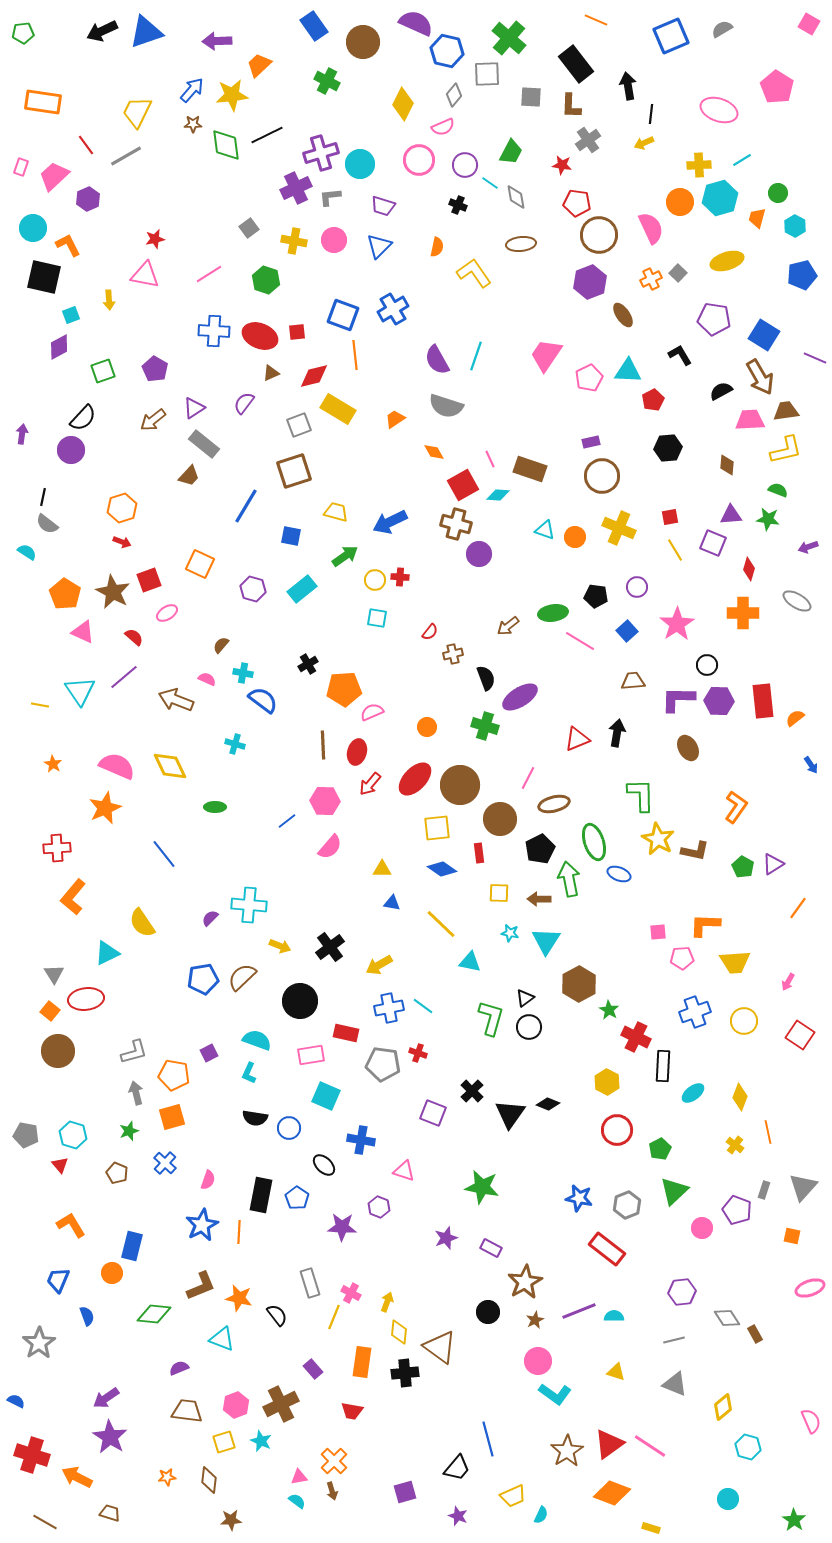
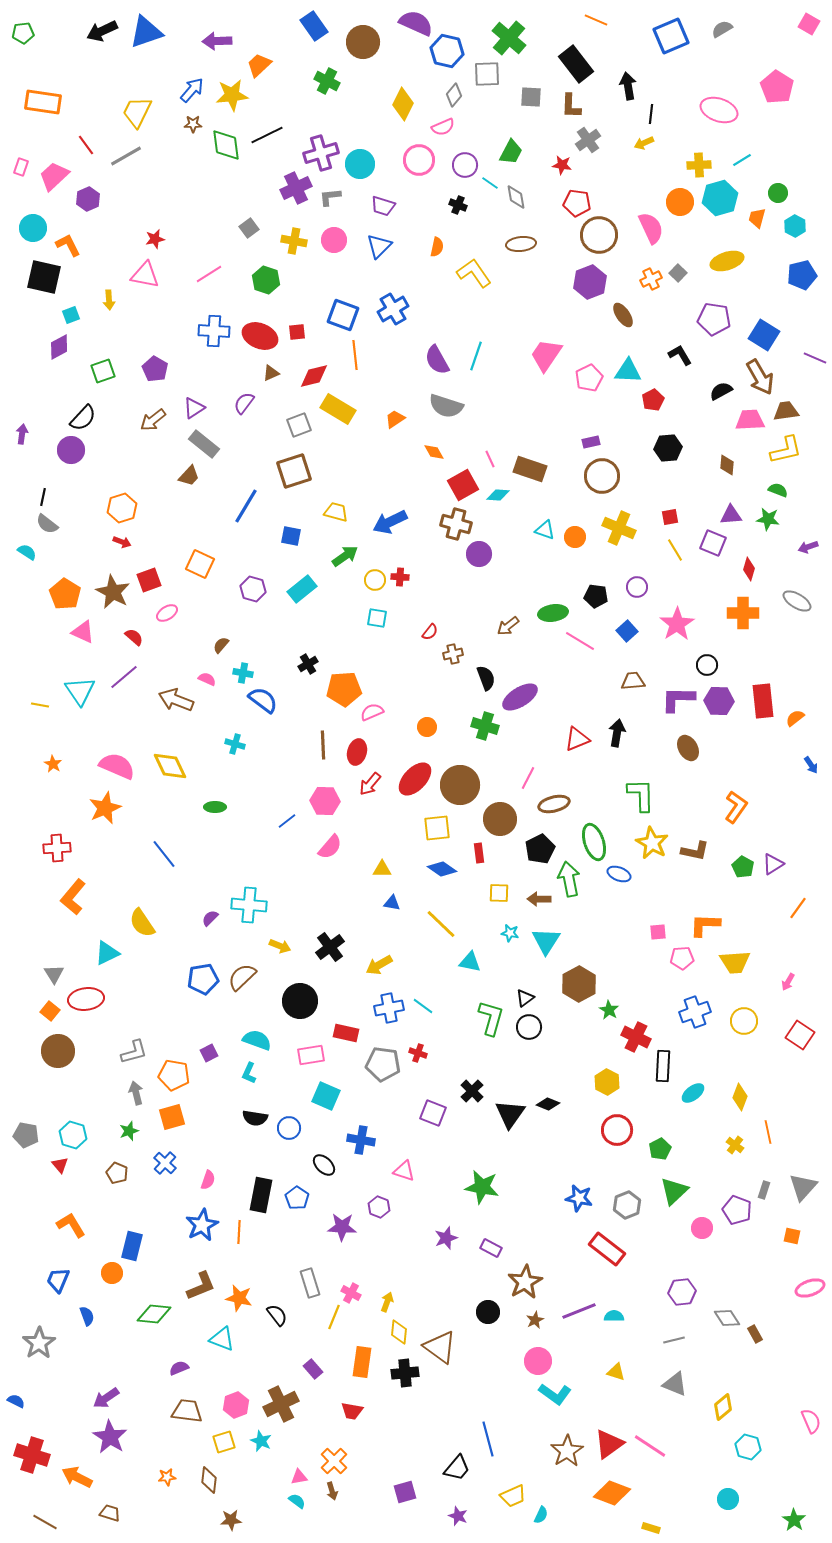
yellow star at (658, 839): moved 6 px left, 4 px down
